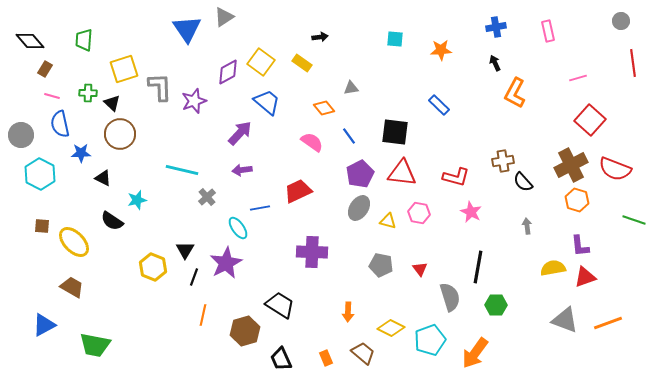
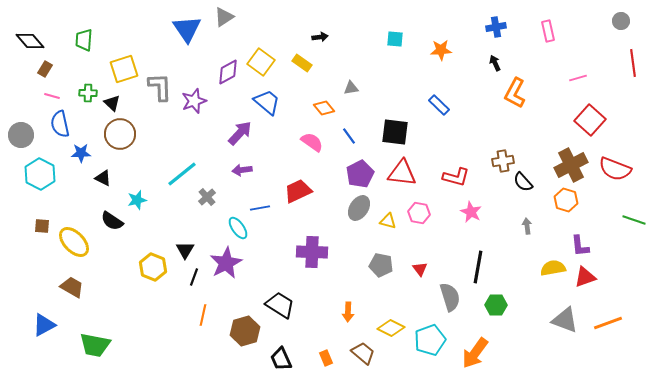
cyan line at (182, 170): moved 4 px down; rotated 52 degrees counterclockwise
orange hexagon at (577, 200): moved 11 px left
